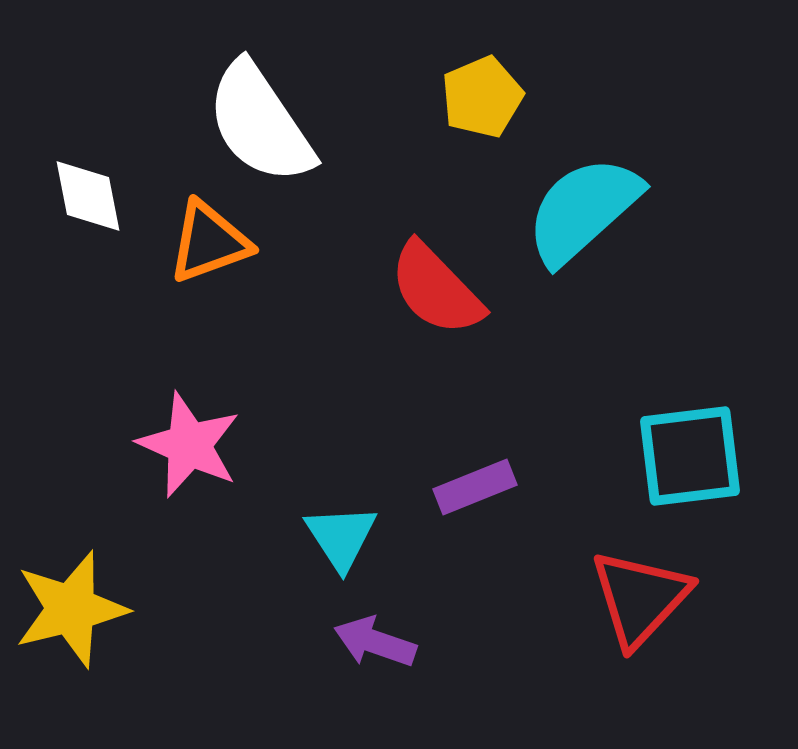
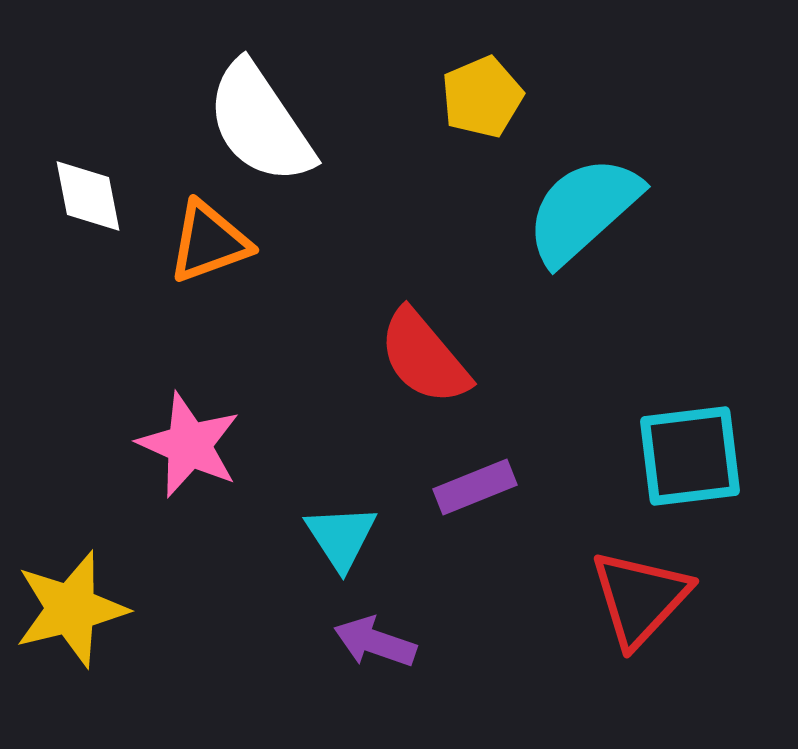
red semicircle: moved 12 px left, 68 px down; rotated 4 degrees clockwise
